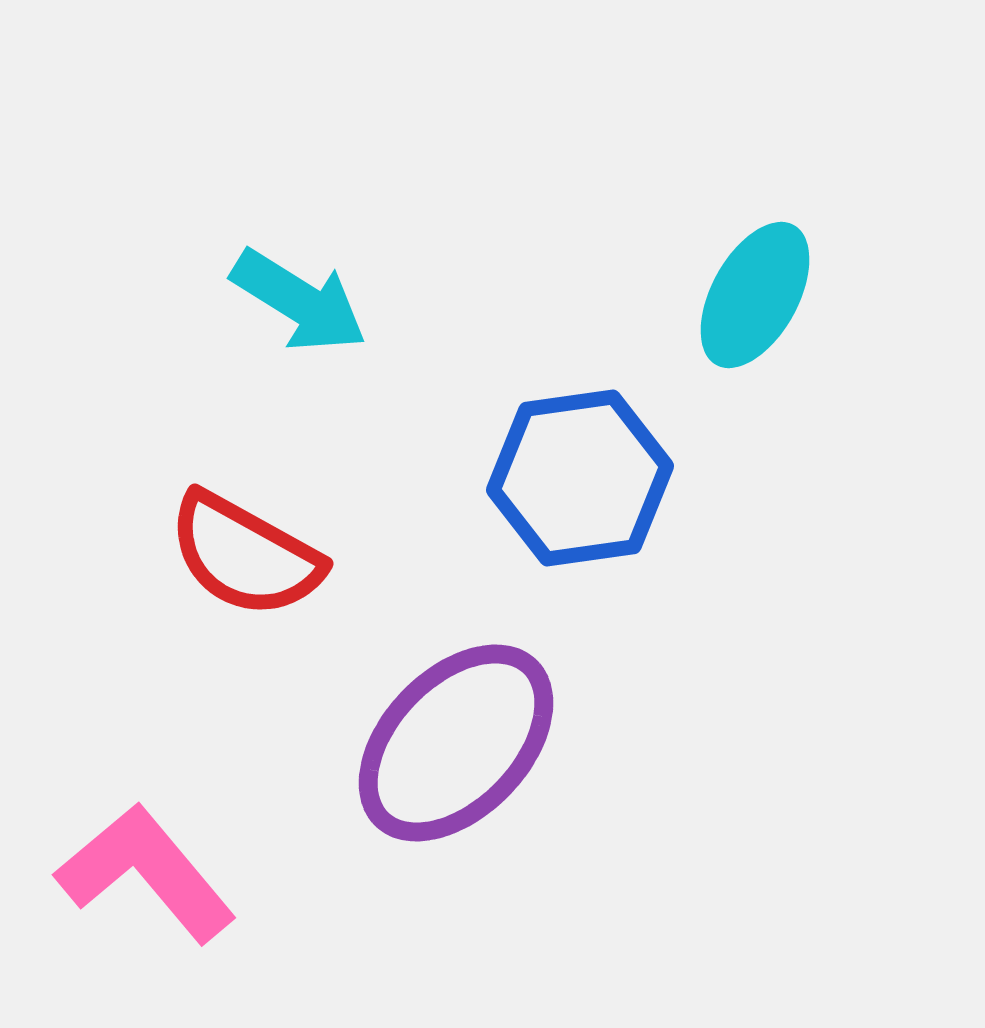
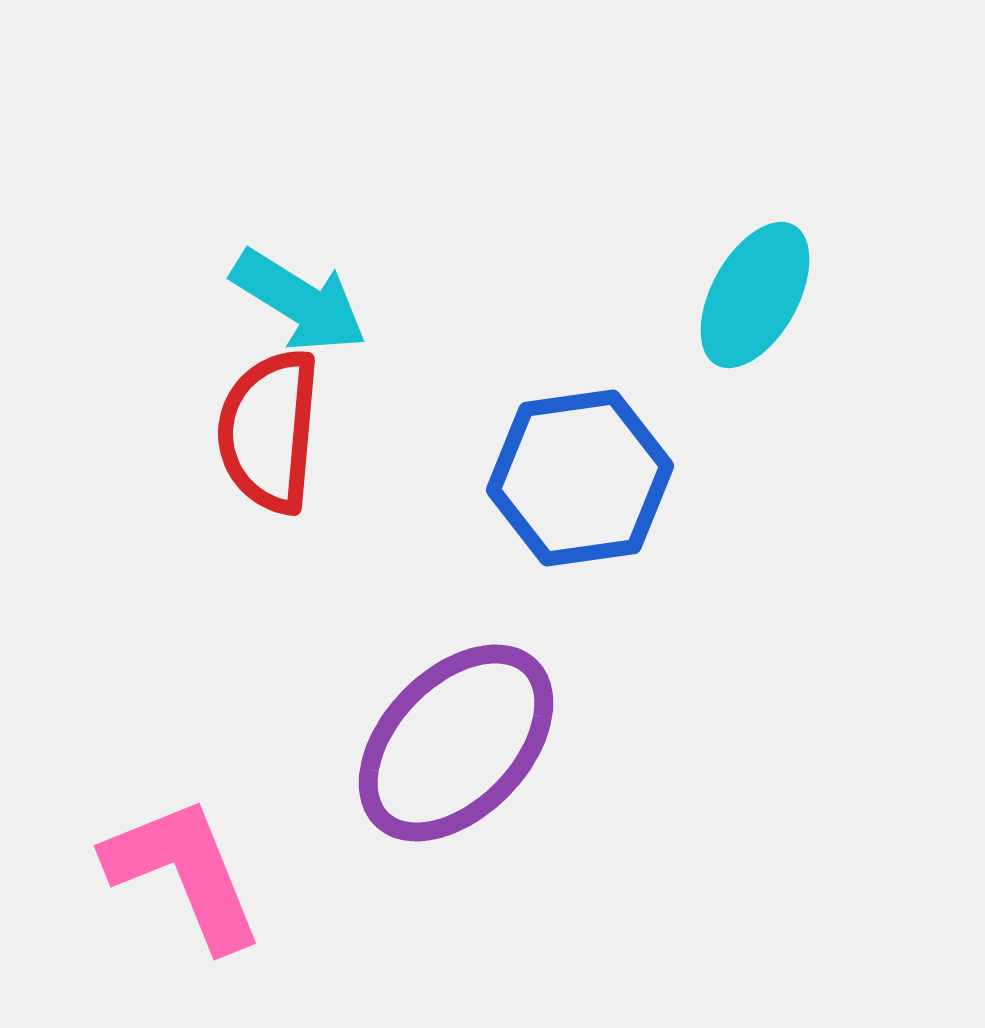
red semicircle: moved 24 px right, 124 px up; rotated 66 degrees clockwise
pink L-shape: moved 38 px right; rotated 18 degrees clockwise
